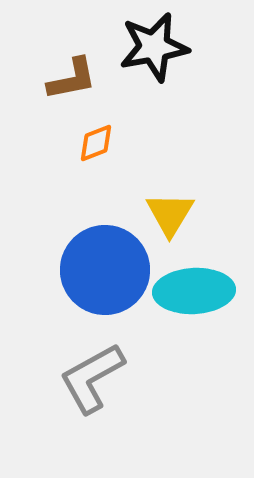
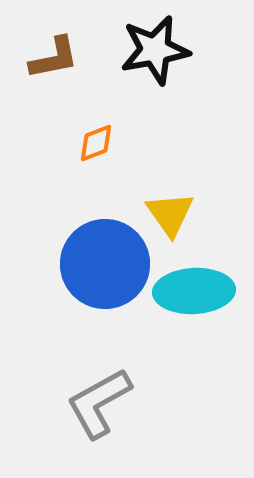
black star: moved 1 px right, 3 px down
brown L-shape: moved 18 px left, 21 px up
yellow triangle: rotated 6 degrees counterclockwise
blue circle: moved 6 px up
gray L-shape: moved 7 px right, 25 px down
